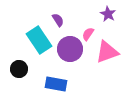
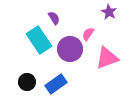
purple star: moved 1 px right, 2 px up
purple semicircle: moved 4 px left, 2 px up
pink triangle: moved 6 px down
black circle: moved 8 px right, 13 px down
blue rectangle: rotated 45 degrees counterclockwise
